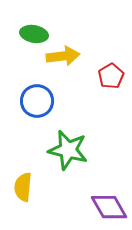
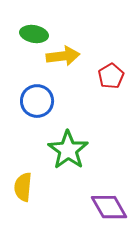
green star: rotated 21 degrees clockwise
